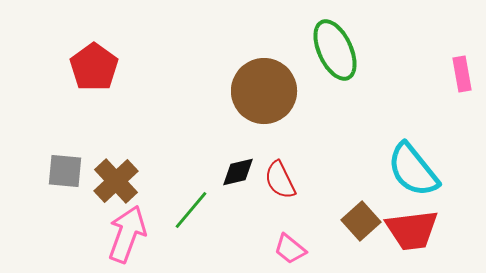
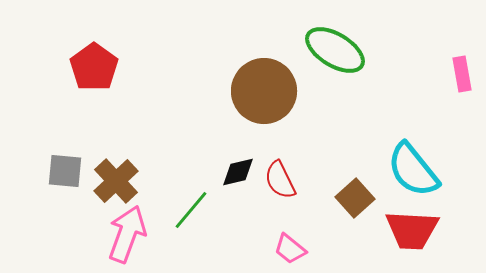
green ellipse: rotated 34 degrees counterclockwise
brown square: moved 6 px left, 23 px up
red trapezoid: rotated 10 degrees clockwise
